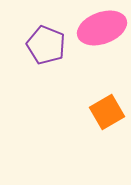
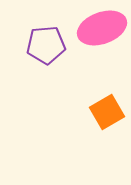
purple pentagon: rotated 27 degrees counterclockwise
